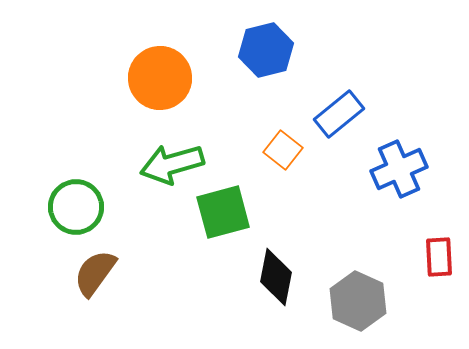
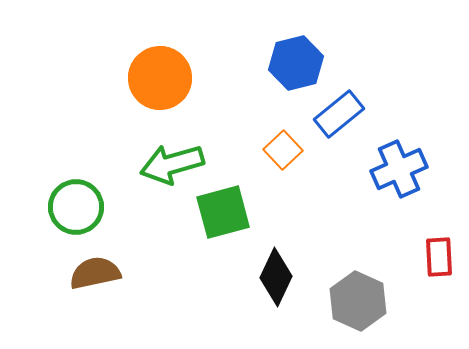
blue hexagon: moved 30 px right, 13 px down
orange square: rotated 9 degrees clockwise
brown semicircle: rotated 42 degrees clockwise
black diamond: rotated 14 degrees clockwise
